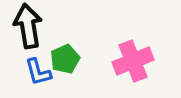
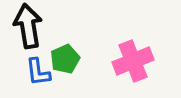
blue L-shape: rotated 8 degrees clockwise
